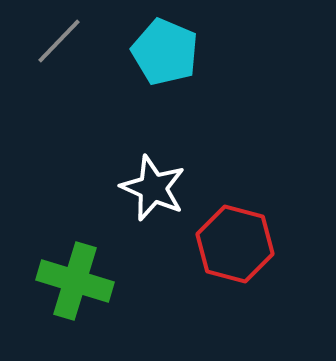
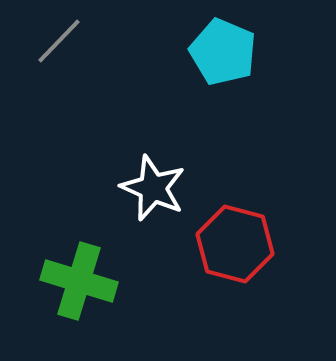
cyan pentagon: moved 58 px right
green cross: moved 4 px right
